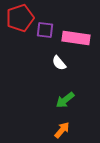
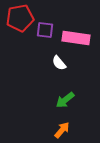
red pentagon: rotated 8 degrees clockwise
